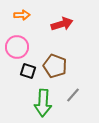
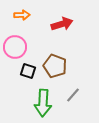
pink circle: moved 2 px left
